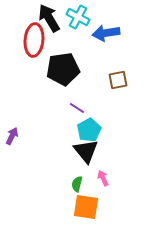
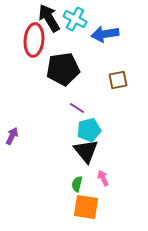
cyan cross: moved 3 px left, 2 px down
blue arrow: moved 1 px left, 1 px down
cyan pentagon: rotated 15 degrees clockwise
